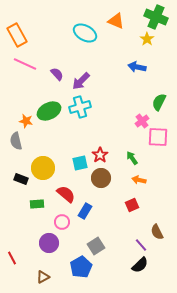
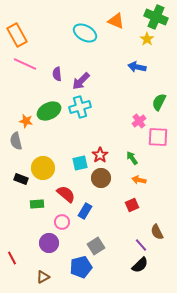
purple semicircle: rotated 144 degrees counterclockwise
pink cross: moved 3 px left
blue pentagon: rotated 15 degrees clockwise
